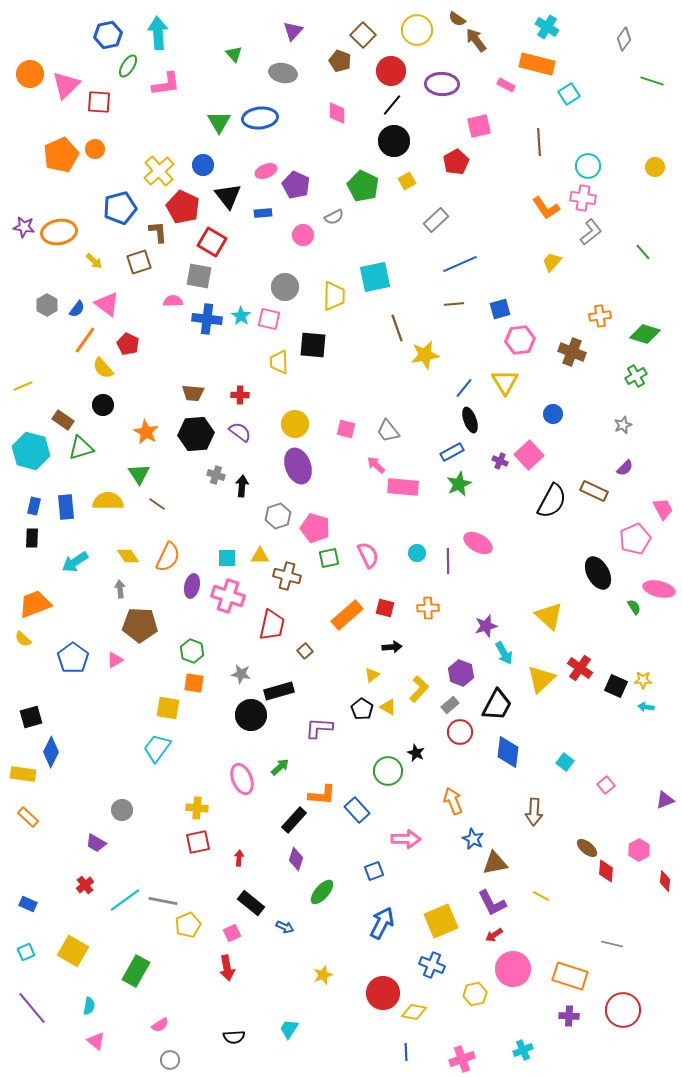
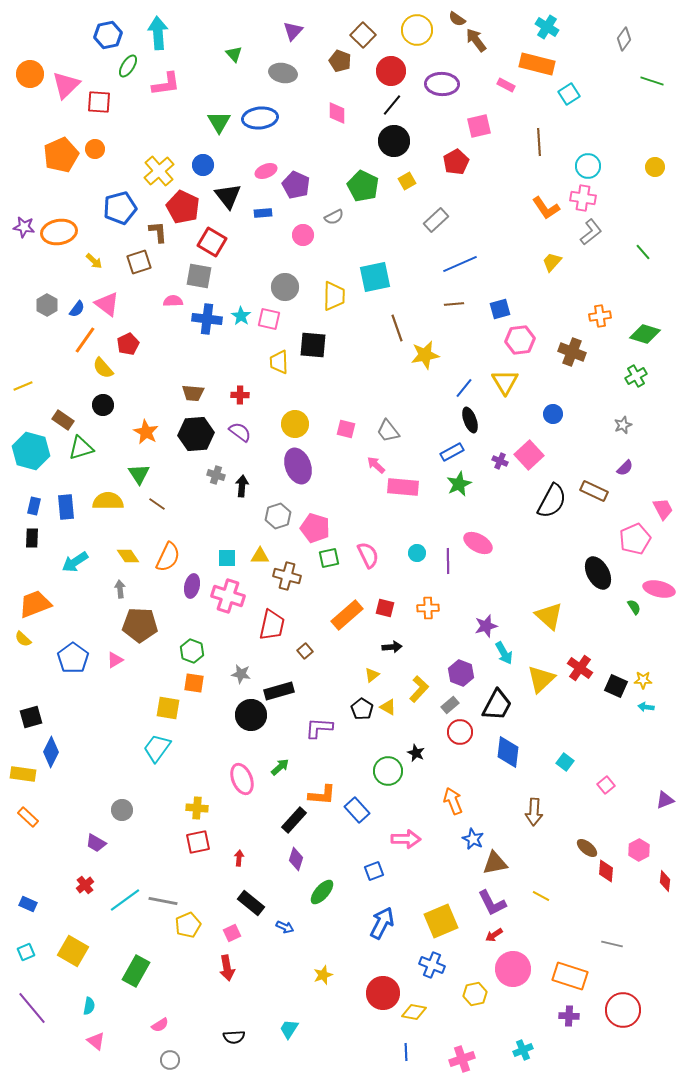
red pentagon at (128, 344): rotated 20 degrees clockwise
